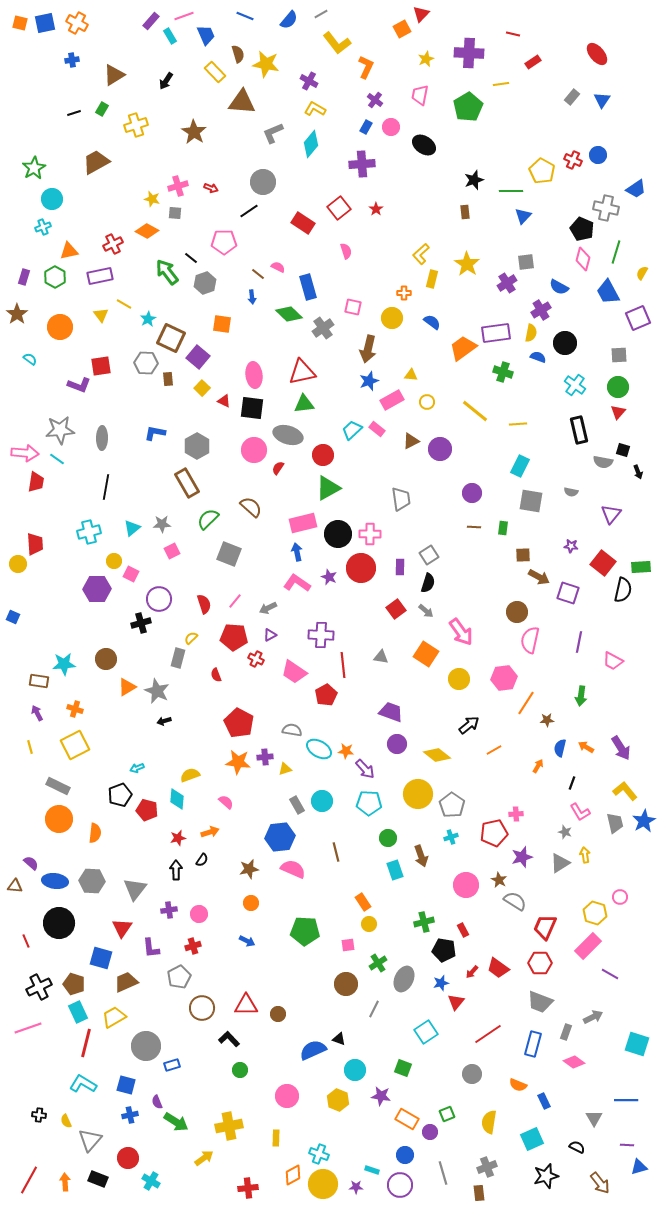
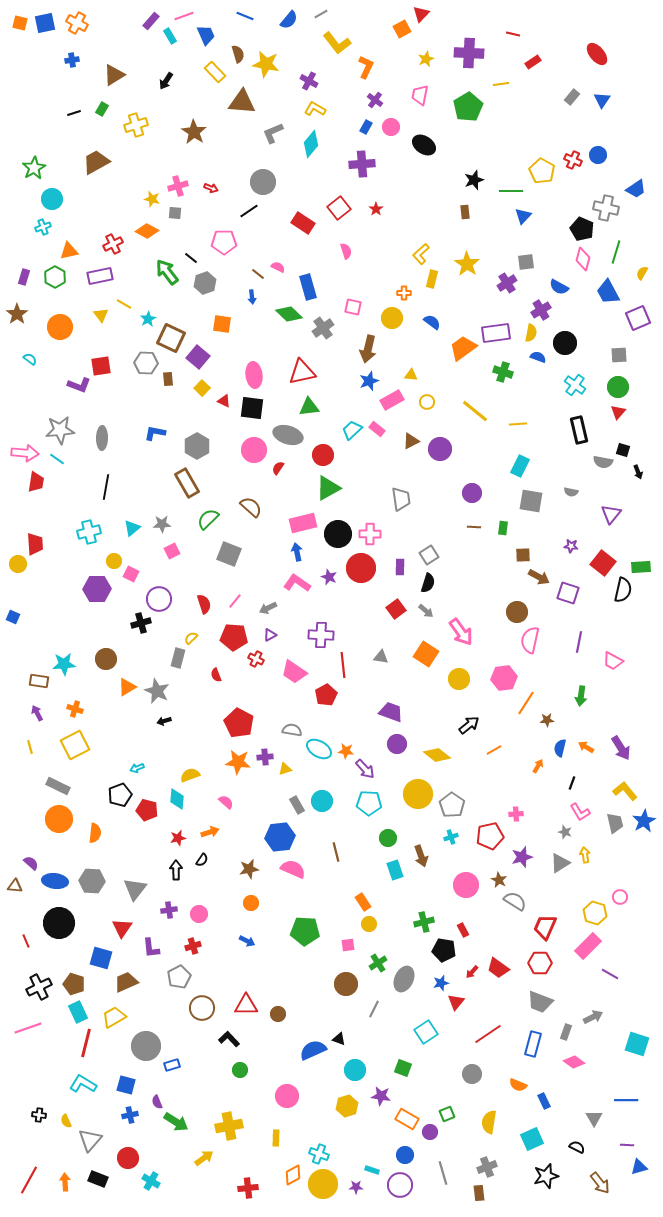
green triangle at (304, 404): moved 5 px right, 3 px down
red pentagon at (494, 833): moved 4 px left, 3 px down
yellow hexagon at (338, 1100): moved 9 px right, 6 px down; rotated 20 degrees clockwise
